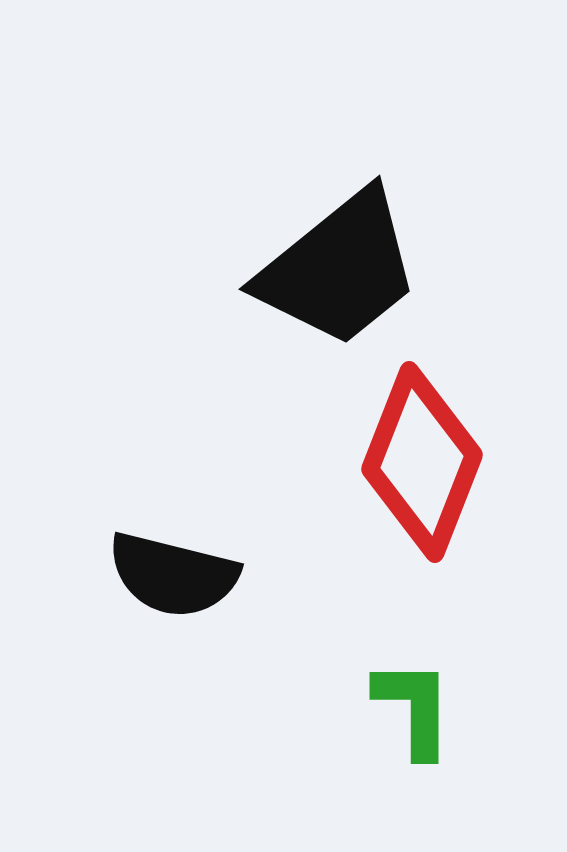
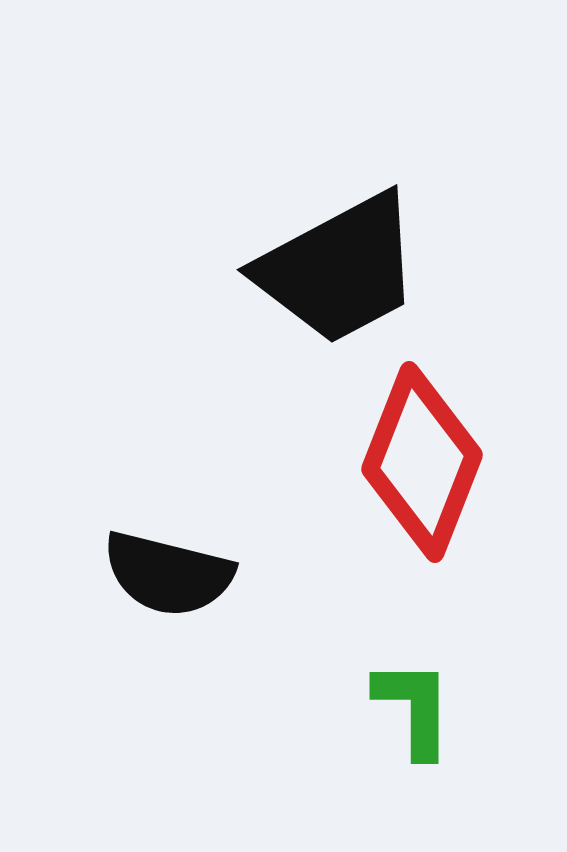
black trapezoid: rotated 11 degrees clockwise
black semicircle: moved 5 px left, 1 px up
